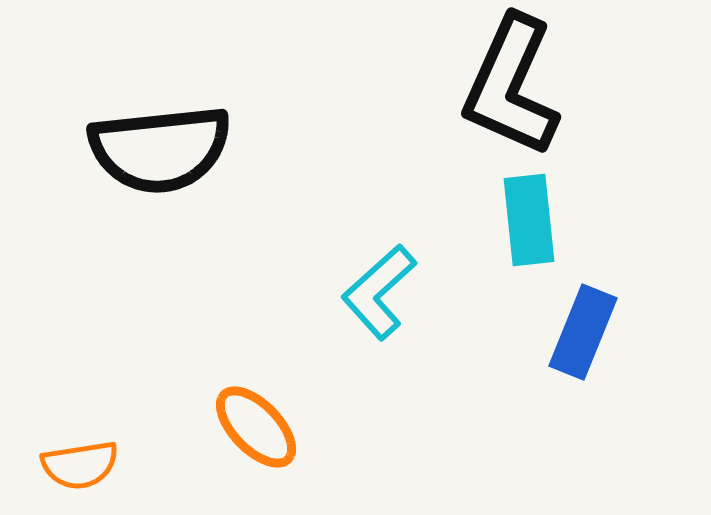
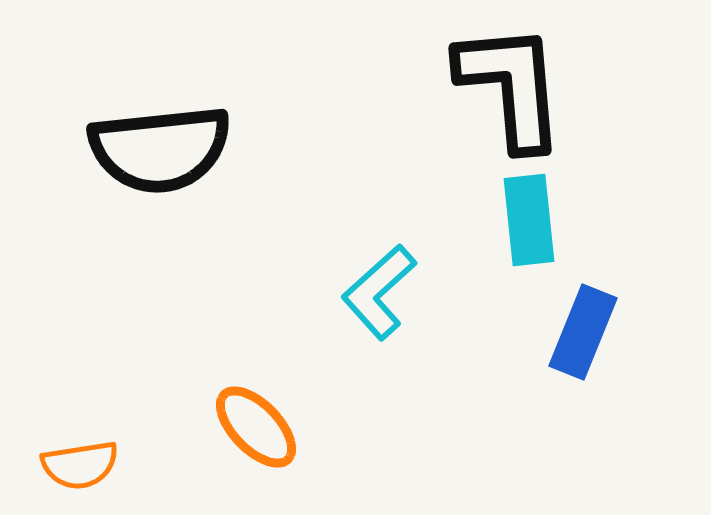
black L-shape: rotated 151 degrees clockwise
